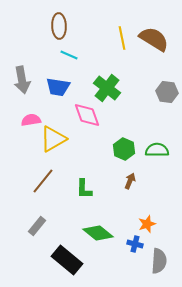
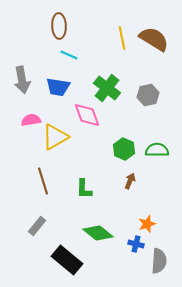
gray hexagon: moved 19 px left, 3 px down; rotated 20 degrees counterclockwise
yellow triangle: moved 2 px right, 2 px up
brown line: rotated 56 degrees counterclockwise
blue cross: moved 1 px right
